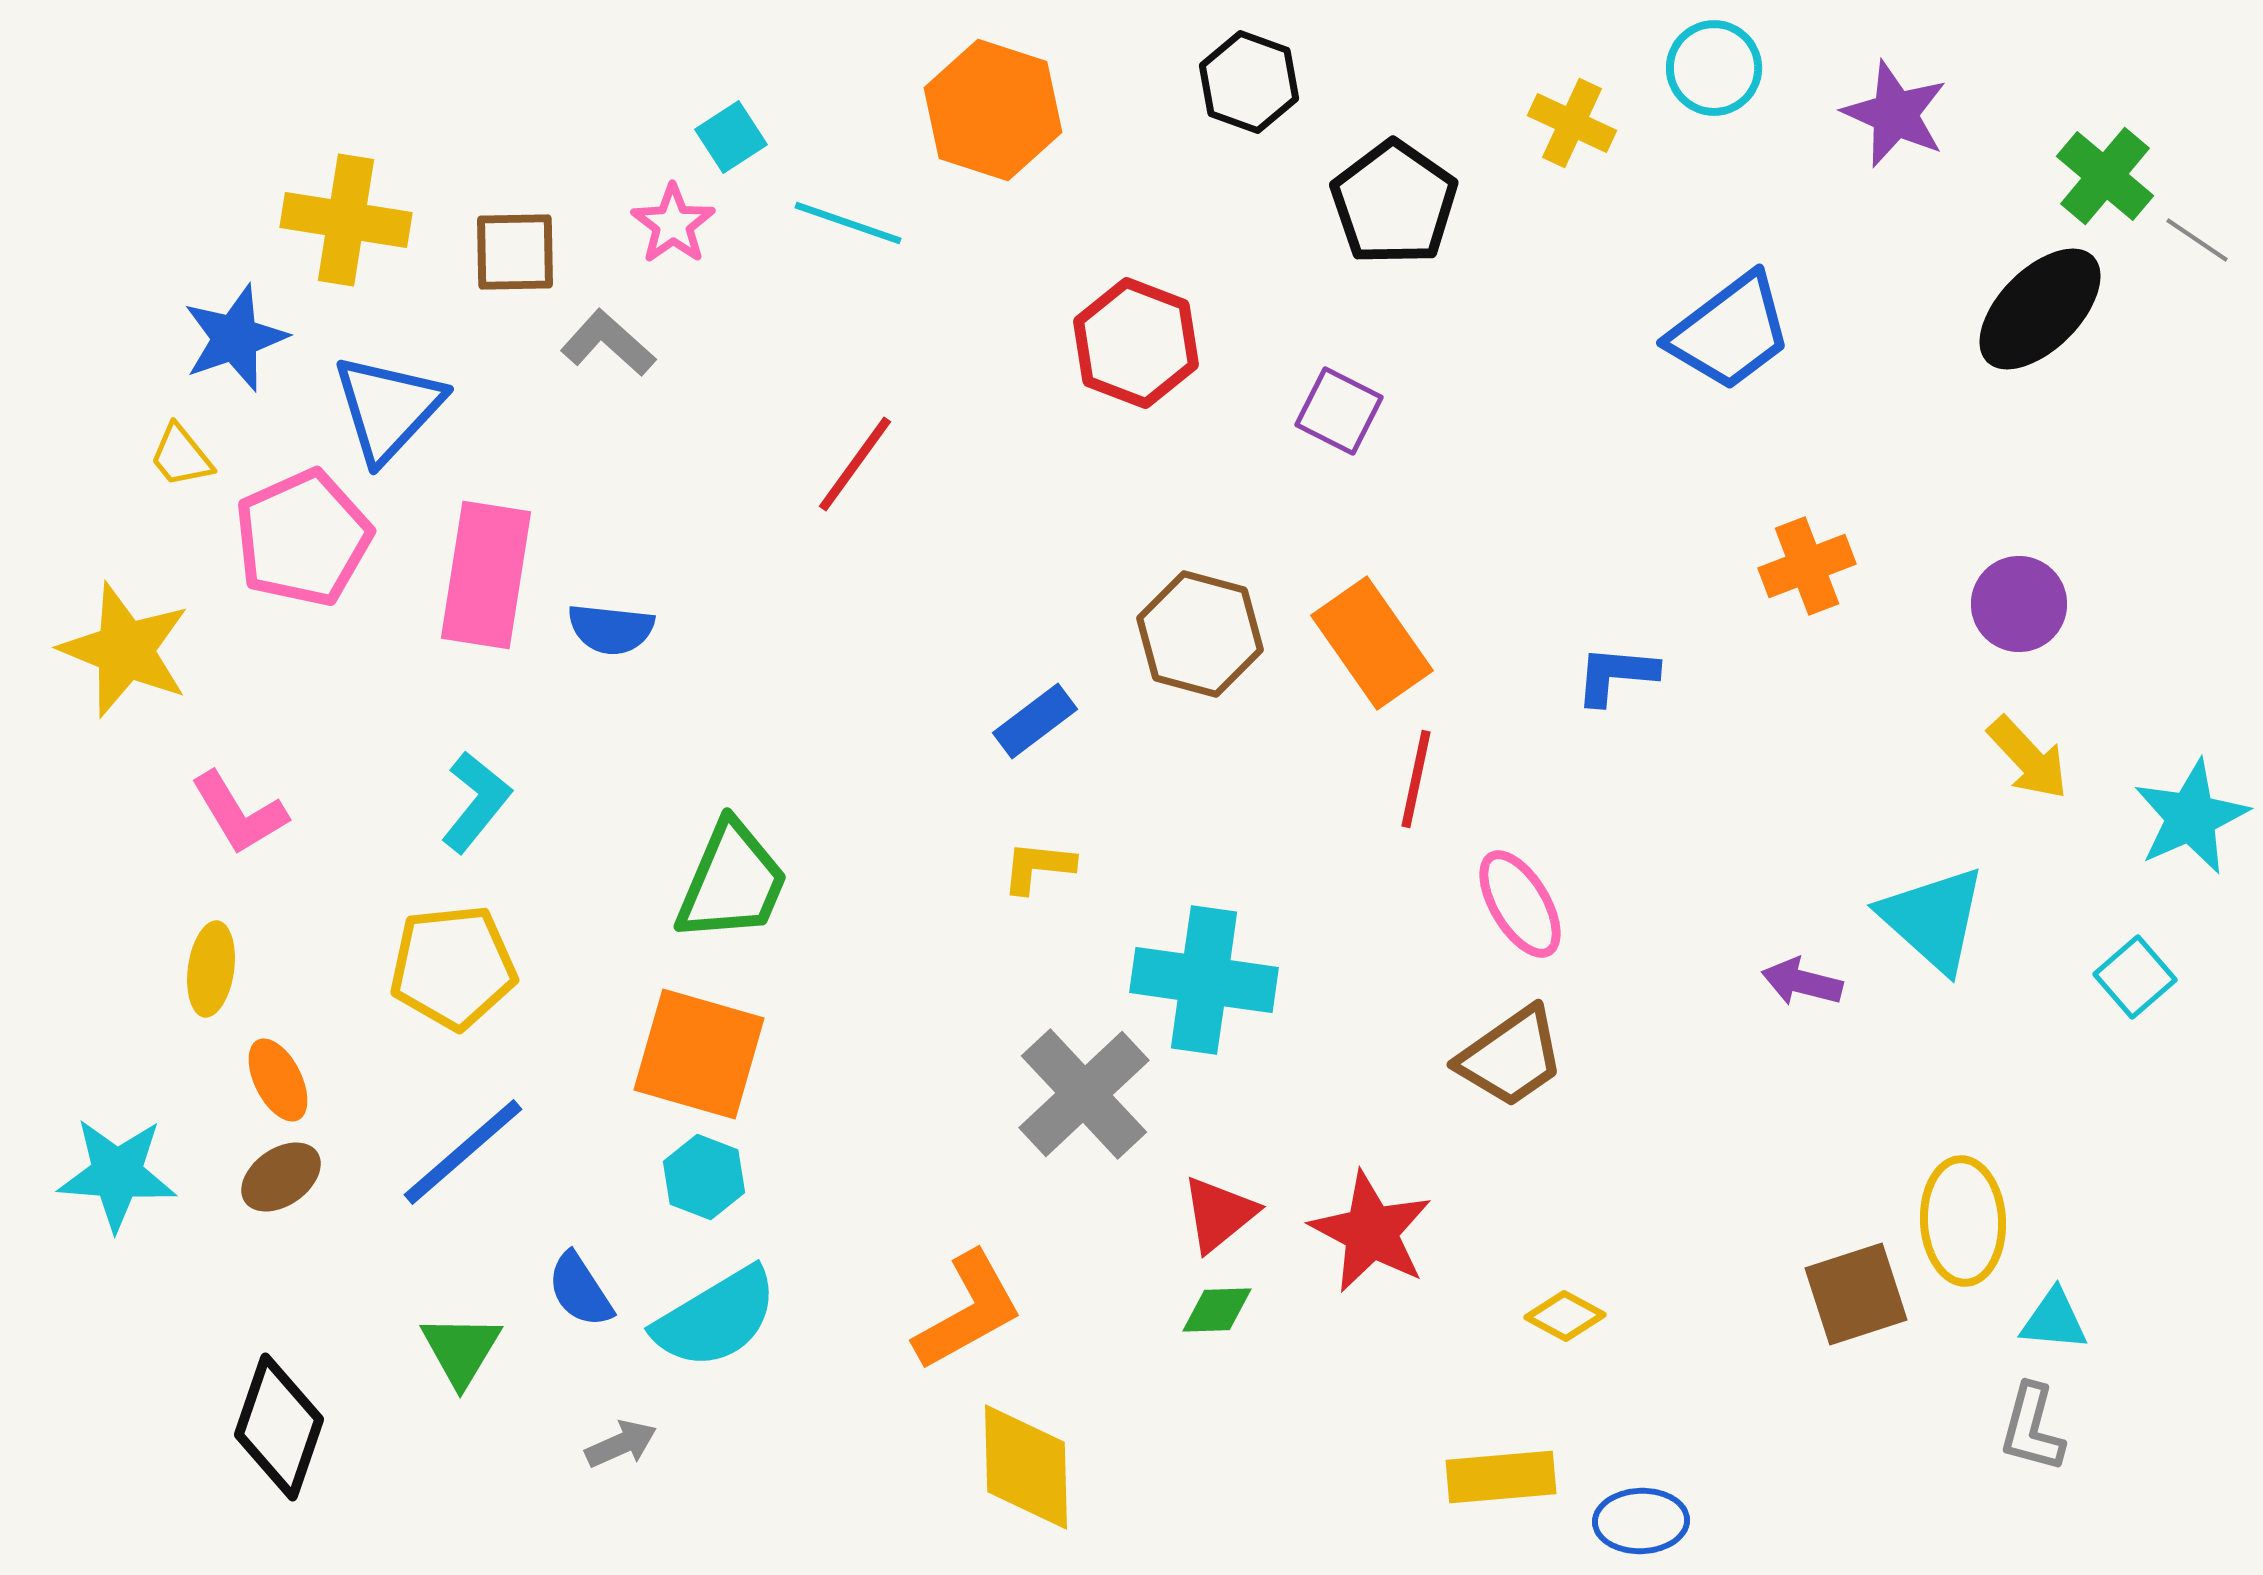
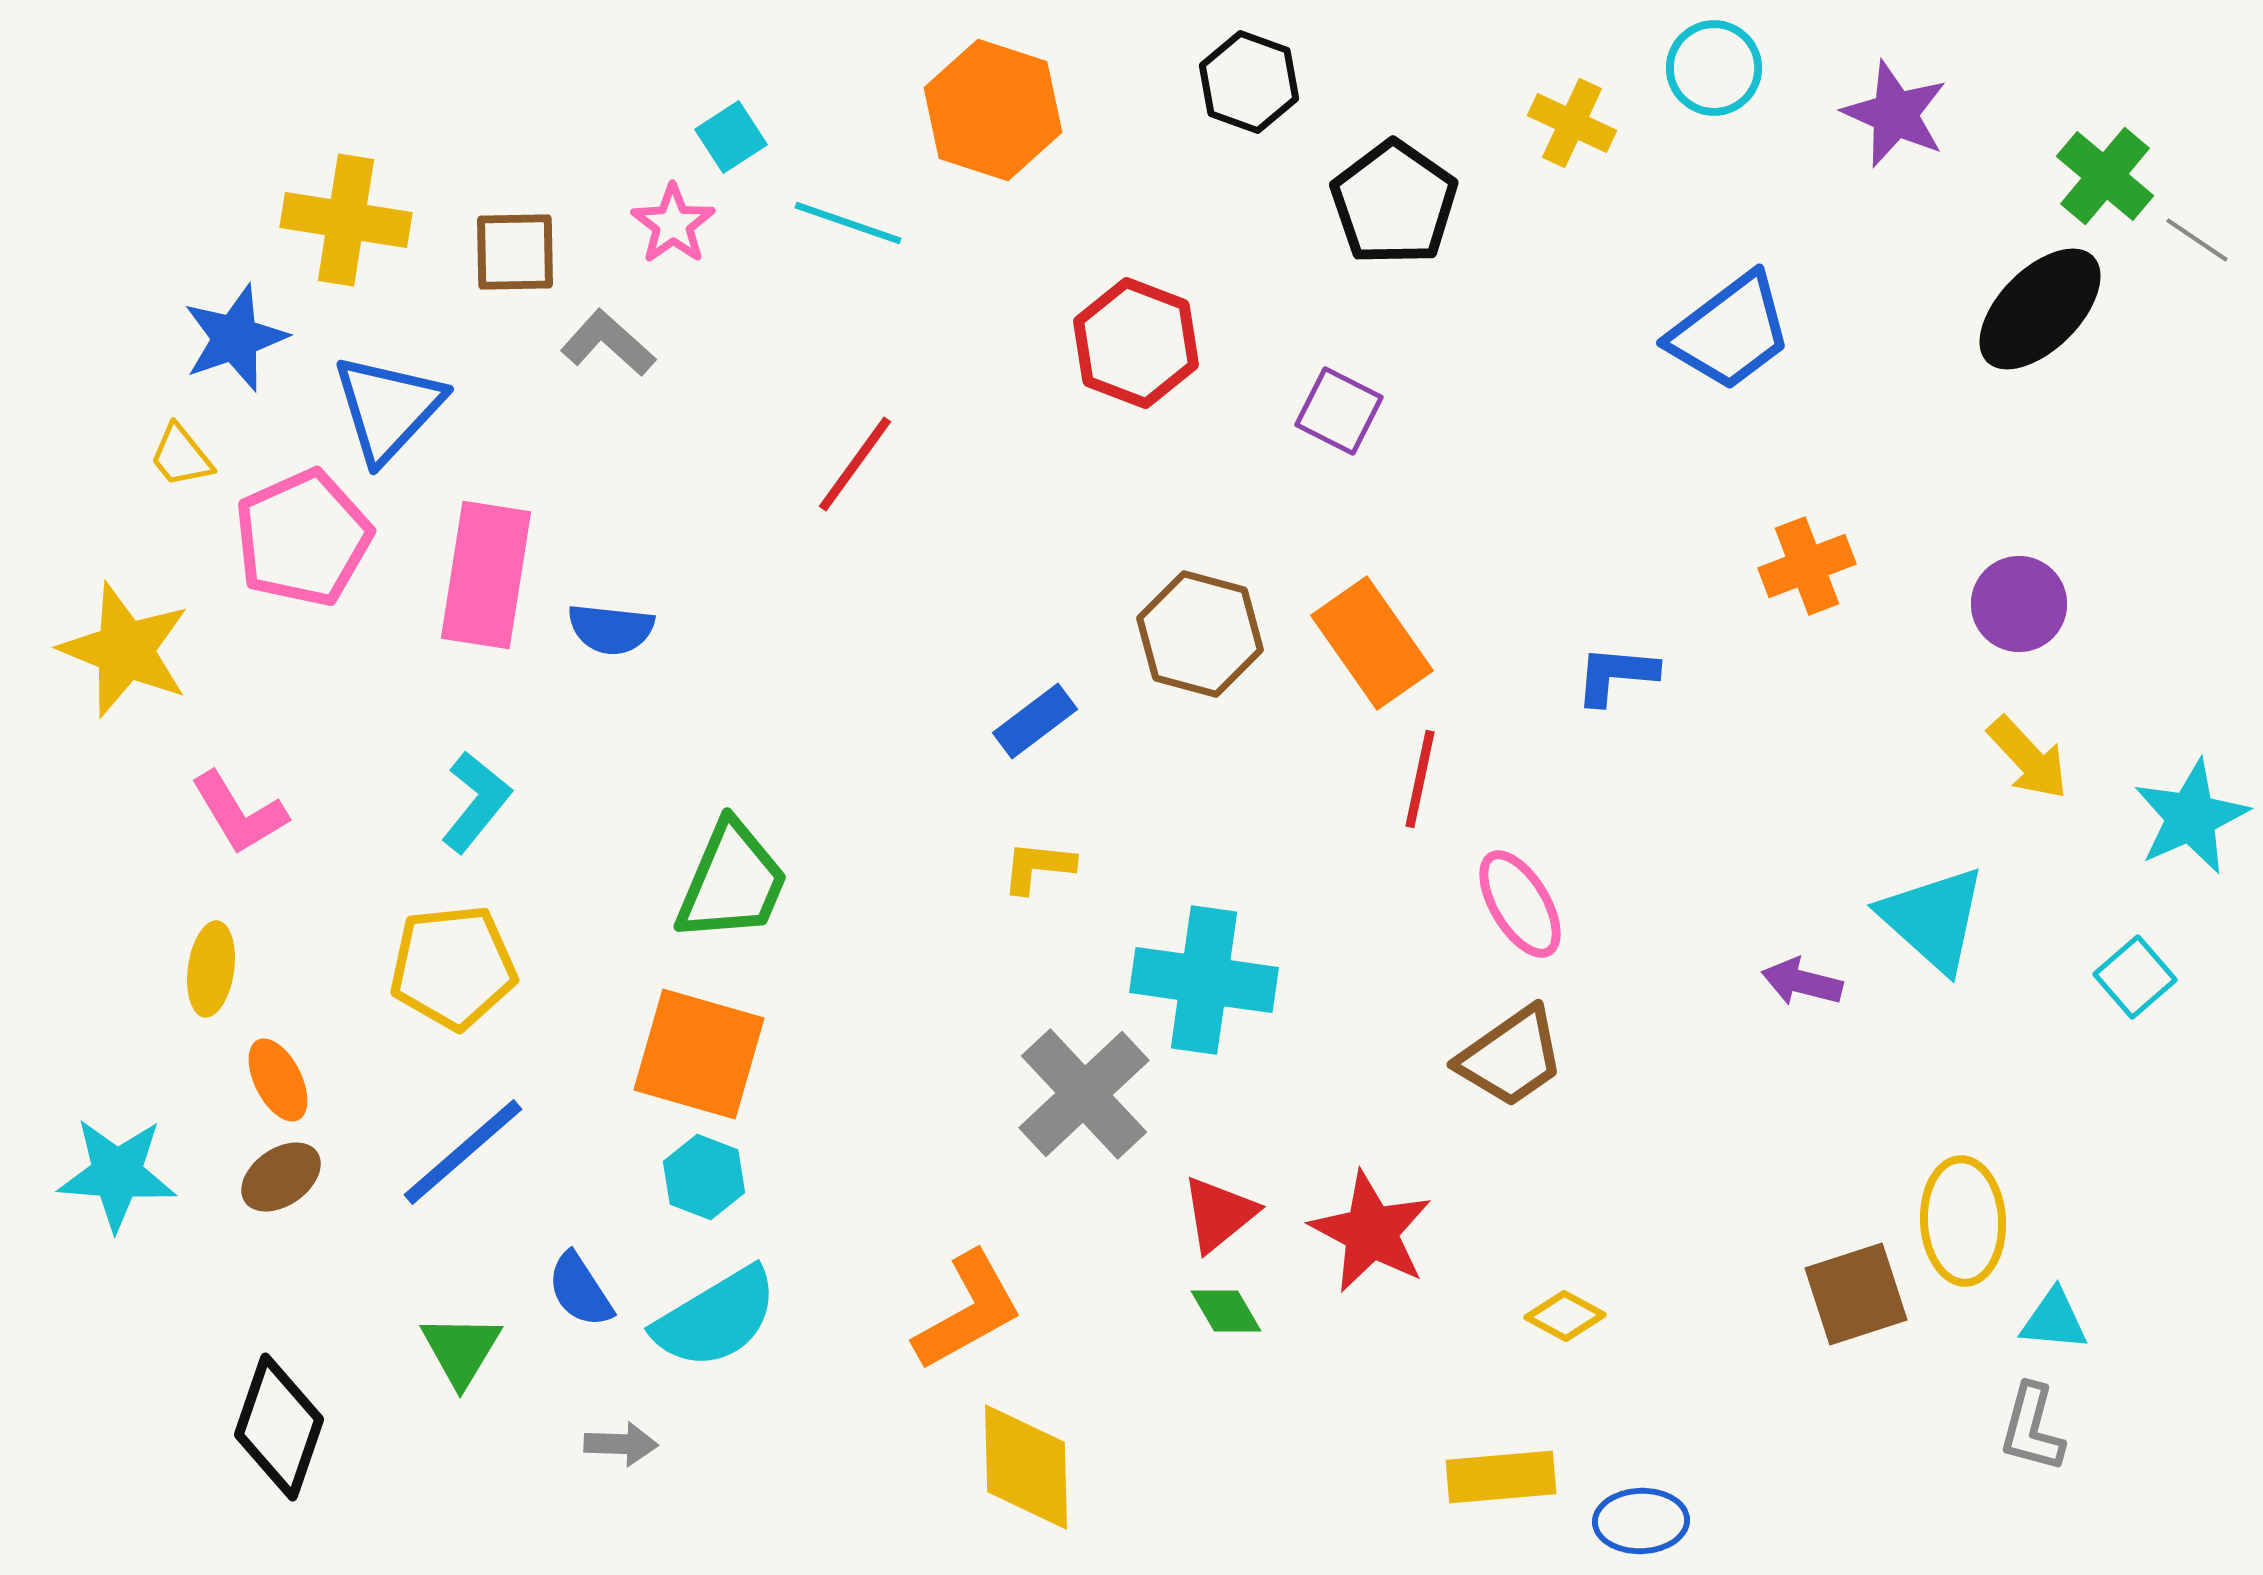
red line at (1416, 779): moved 4 px right
green diamond at (1217, 1310): moved 9 px right, 1 px down; rotated 62 degrees clockwise
gray arrow at (621, 1444): rotated 26 degrees clockwise
